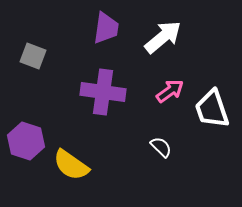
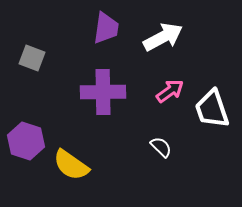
white arrow: rotated 12 degrees clockwise
gray square: moved 1 px left, 2 px down
purple cross: rotated 9 degrees counterclockwise
